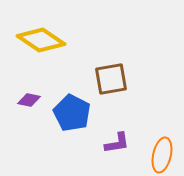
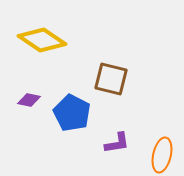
yellow diamond: moved 1 px right
brown square: rotated 24 degrees clockwise
